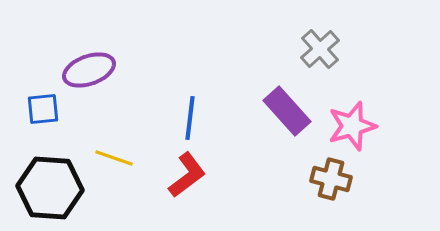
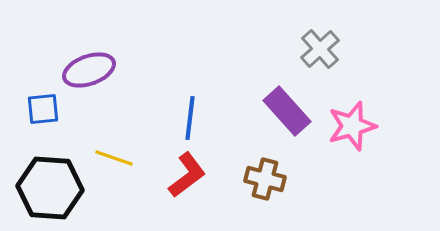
brown cross: moved 66 px left
